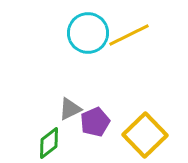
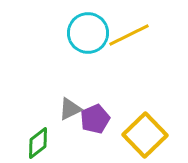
purple pentagon: moved 3 px up
green diamond: moved 11 px left
